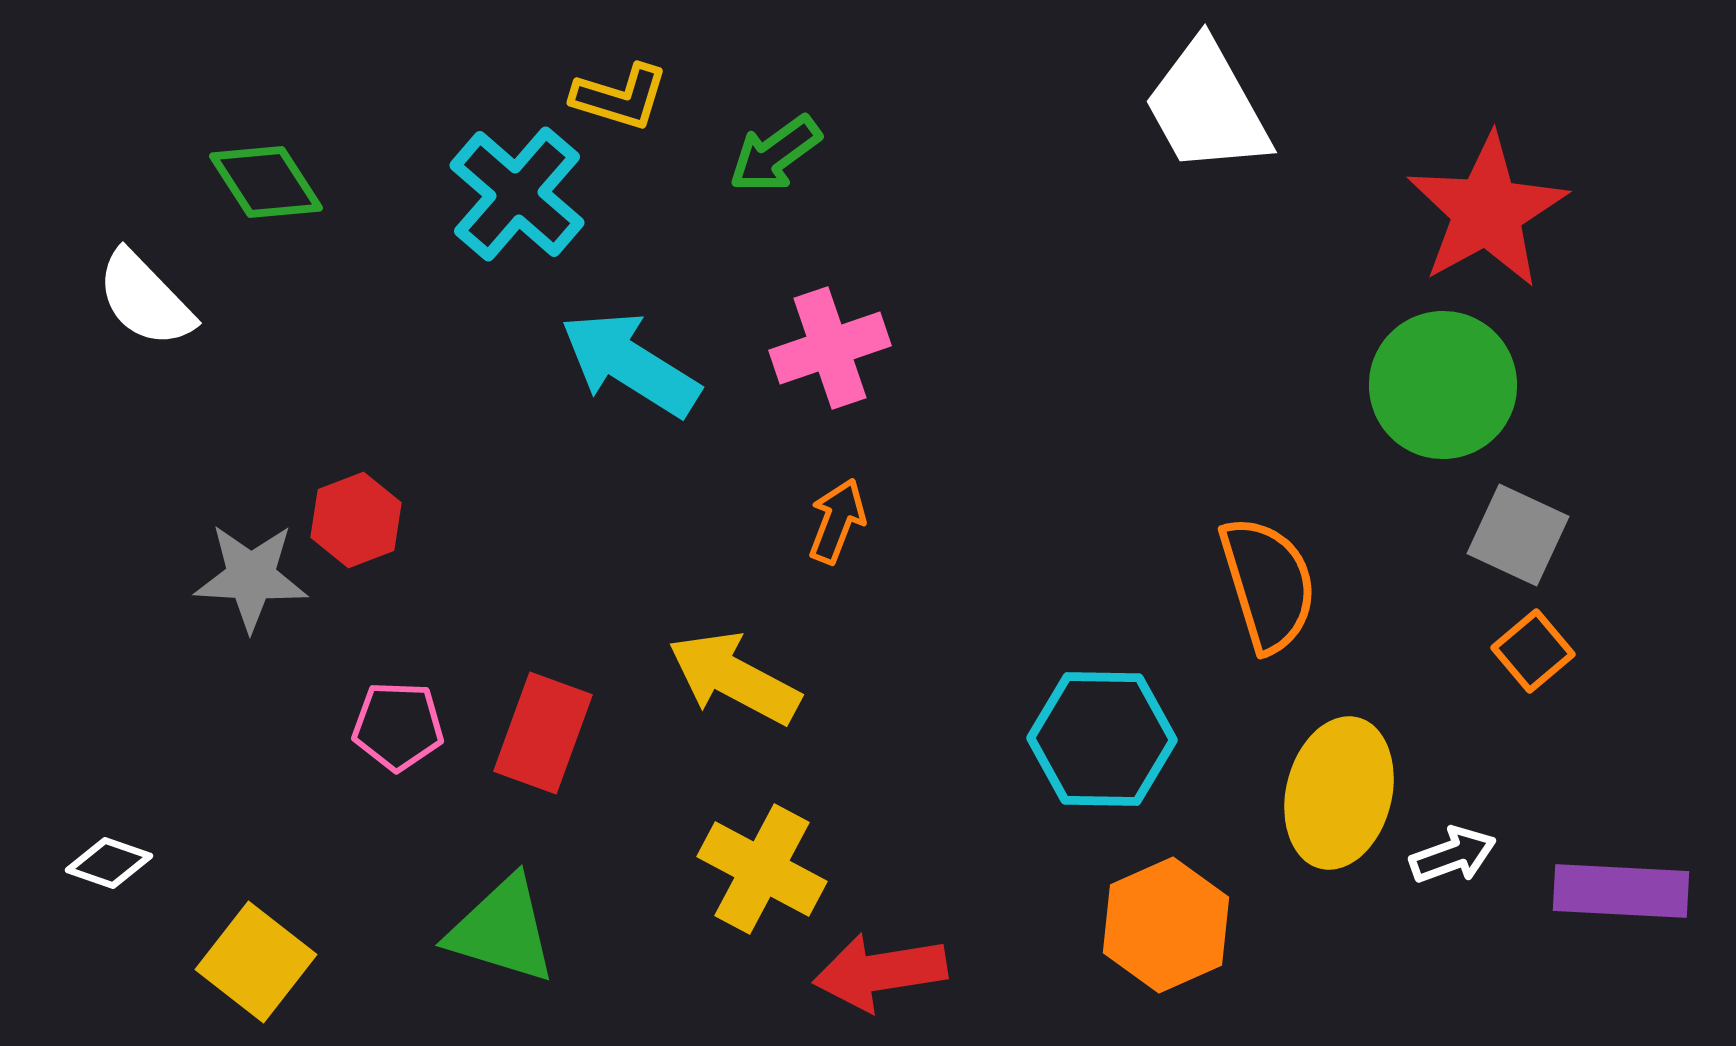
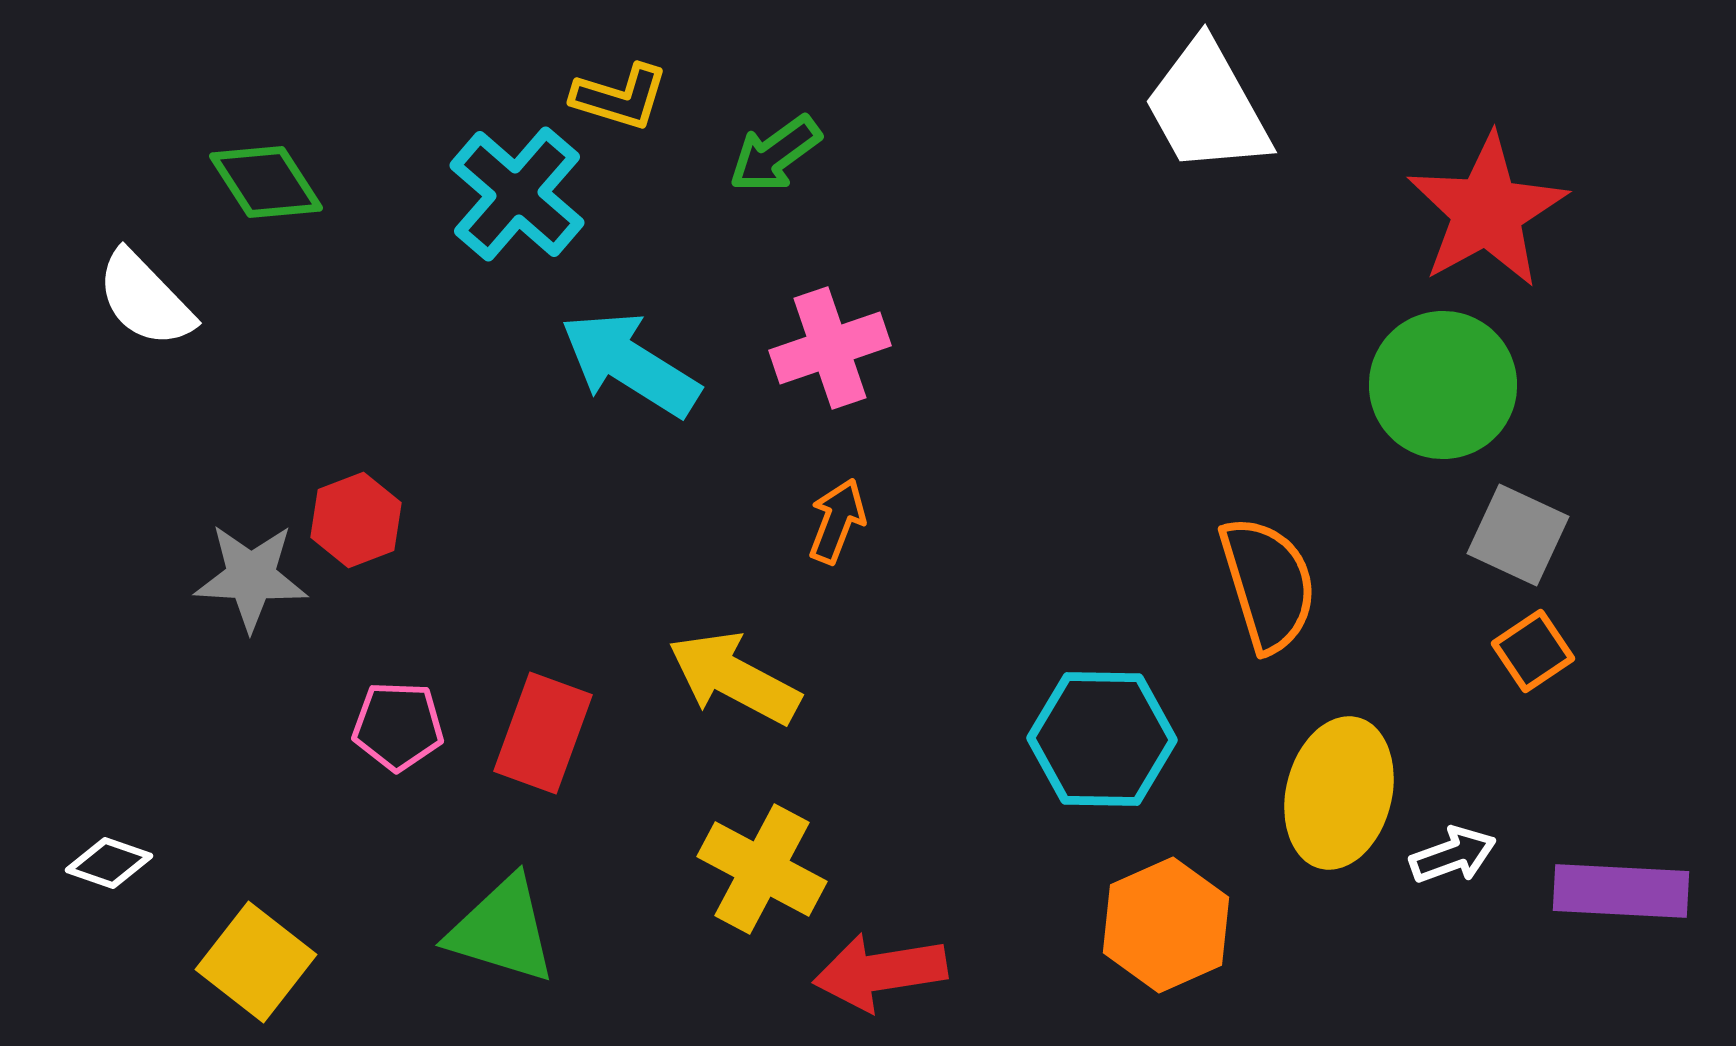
orange square: rotated 6 degrees clockwise
